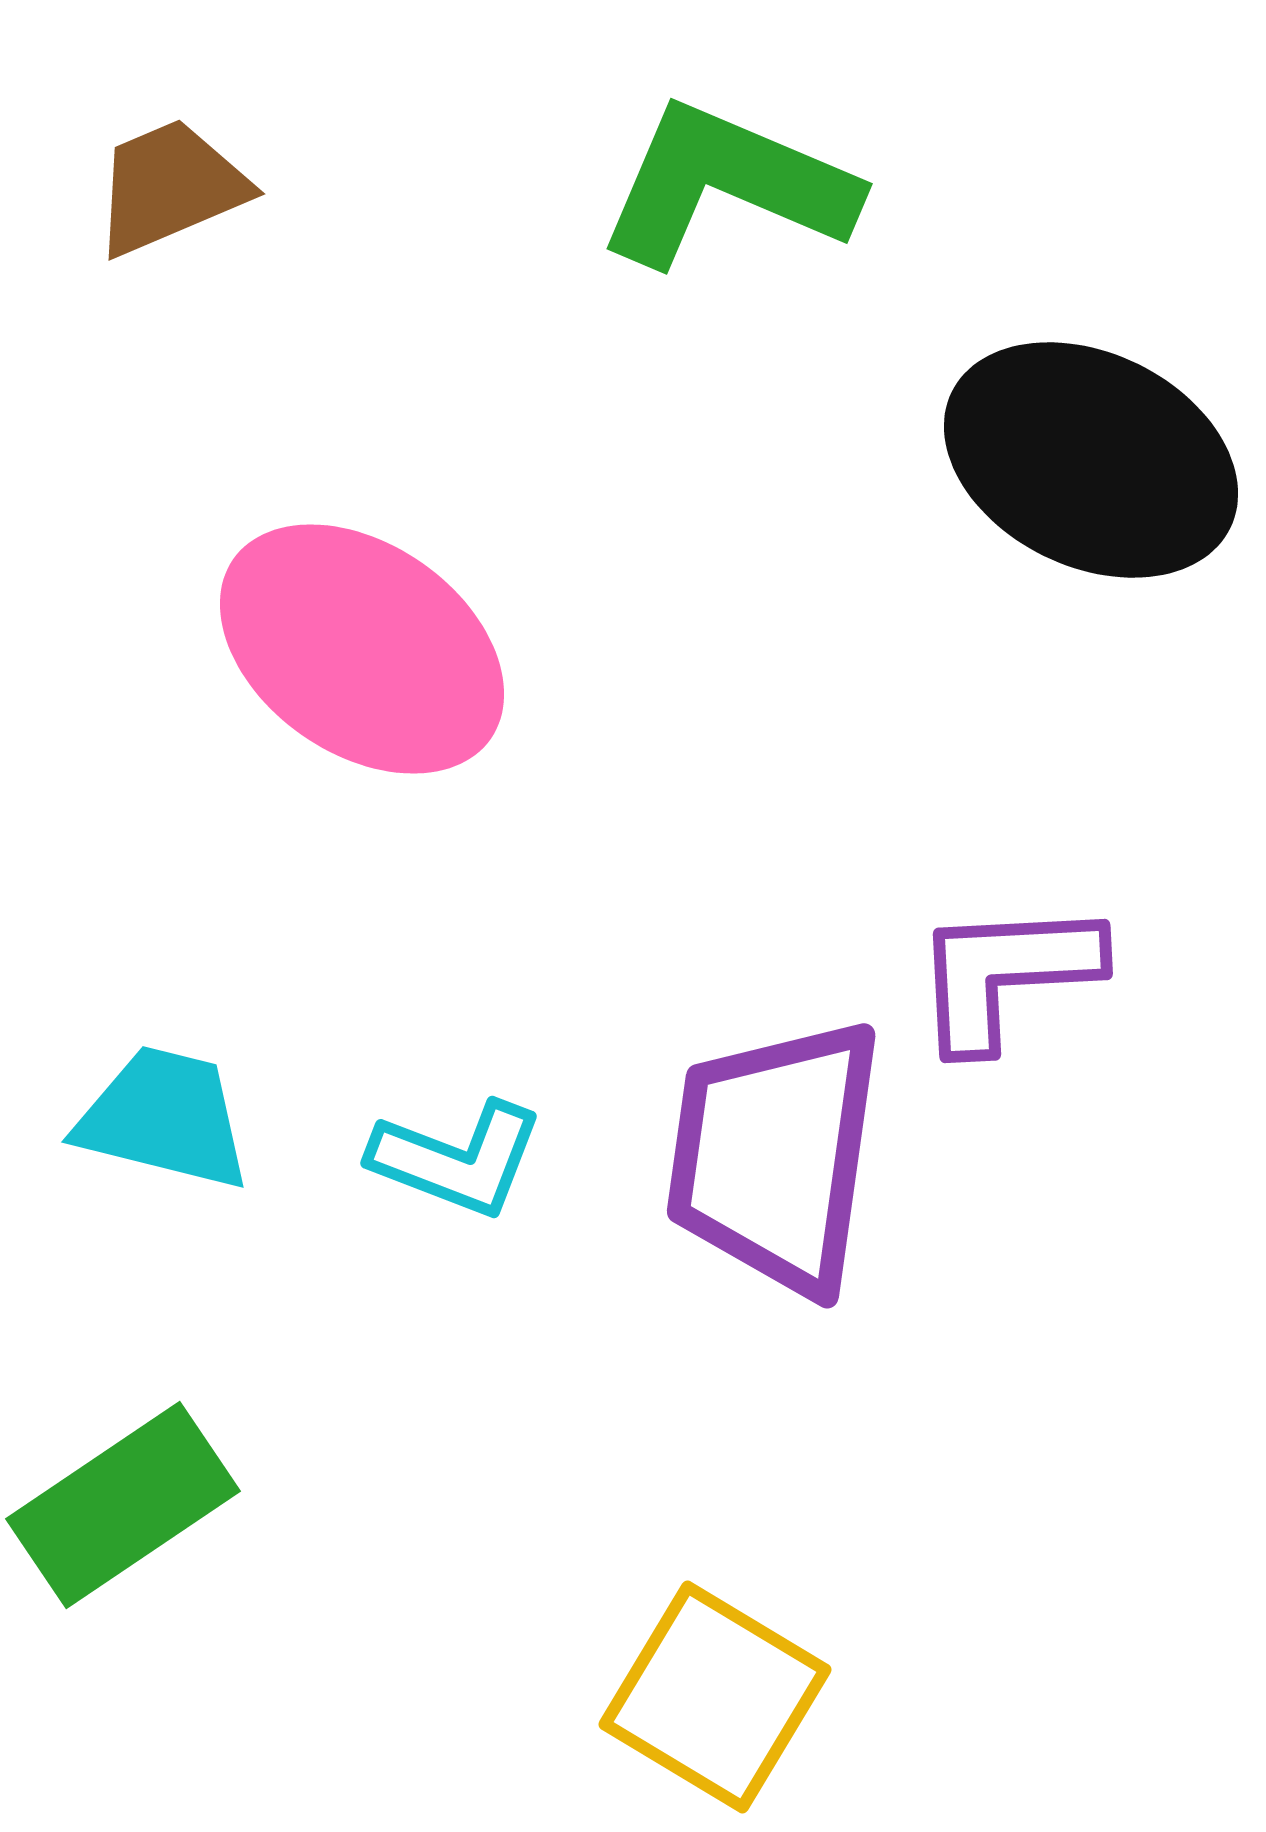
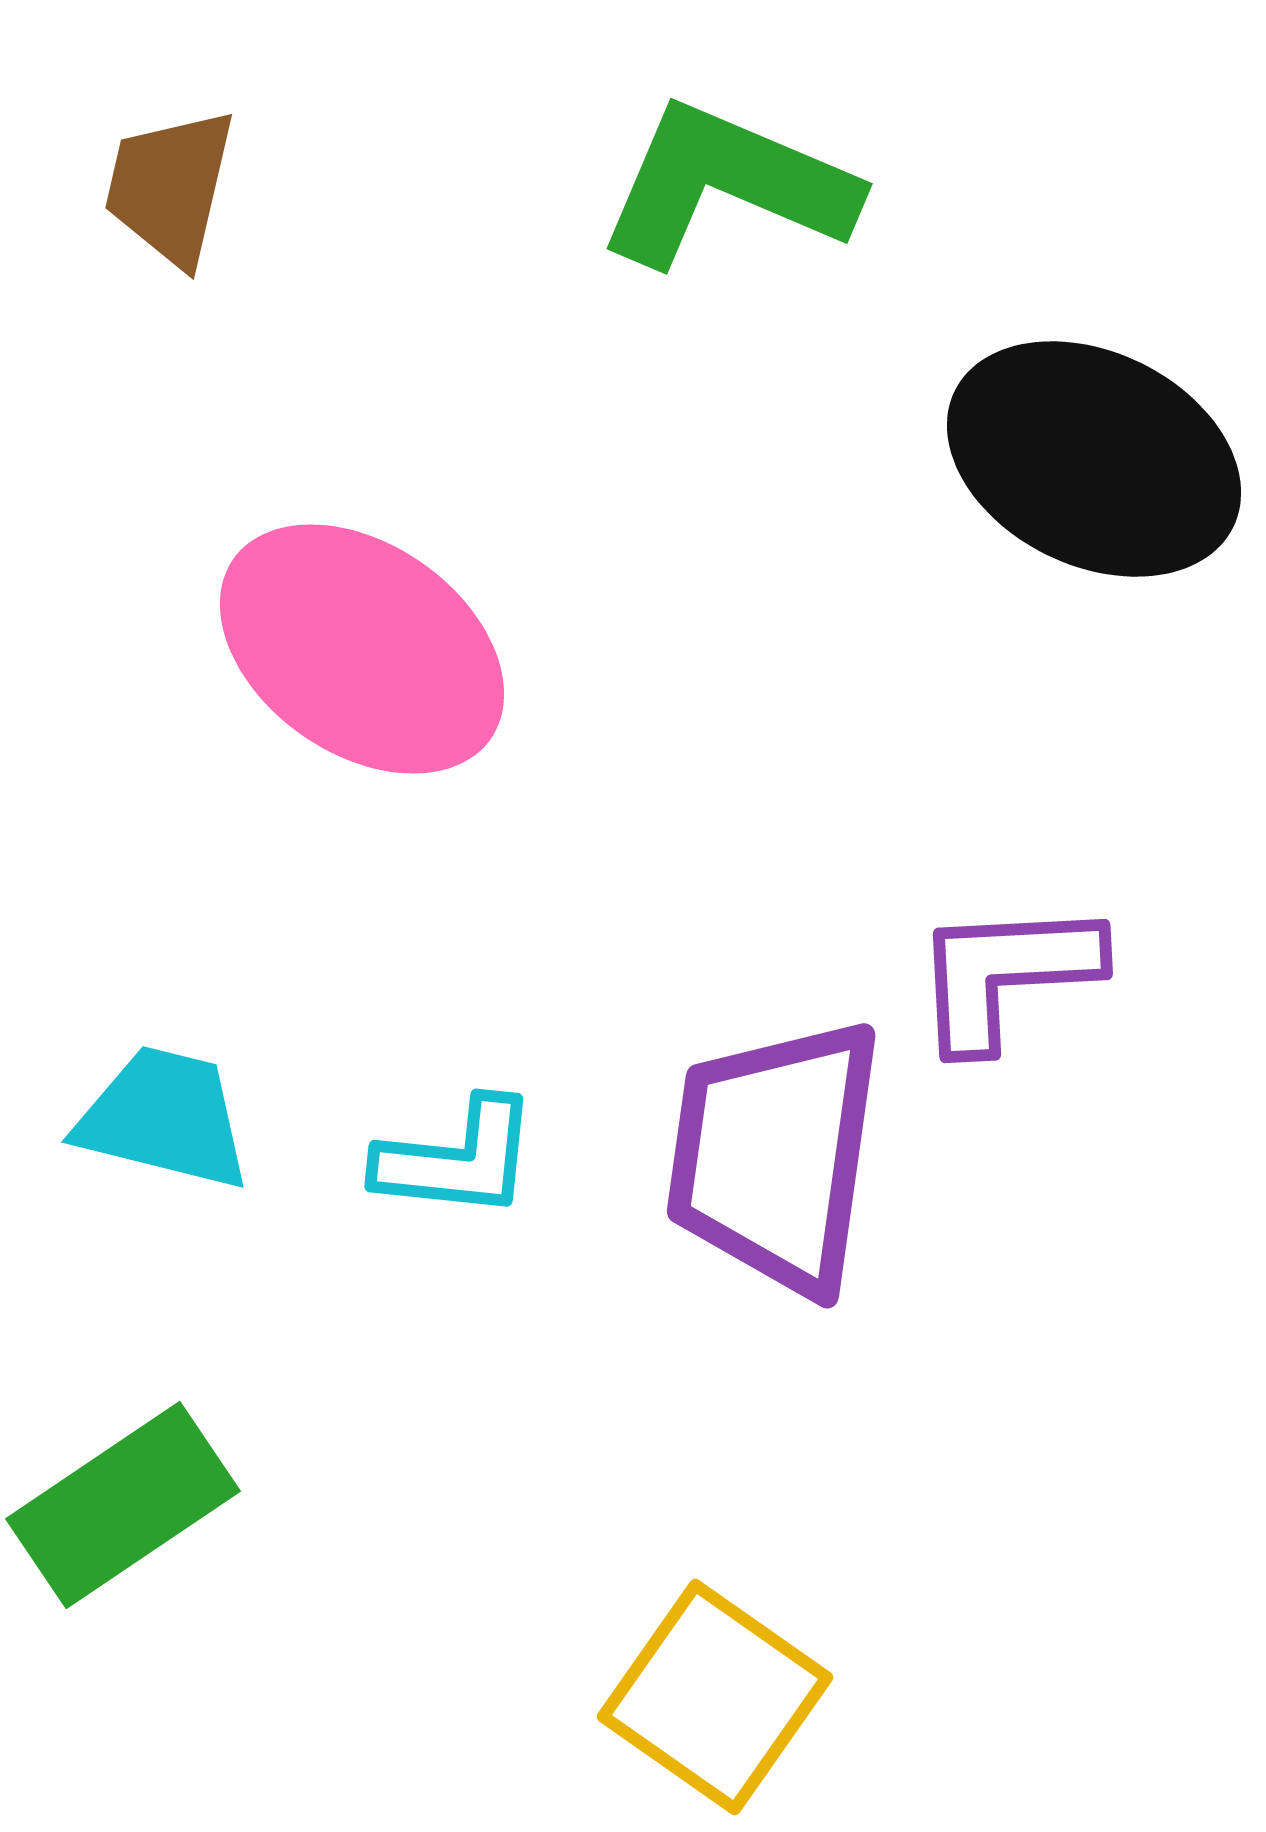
brown trapezoid: rotated 54 degrees counterclockwise
black ellipse: moved 3 px right, 1 px up
cyan L-shape: rotated 15 degrees counterclockwise
yellow square: rotated 4 degrees clockwise
